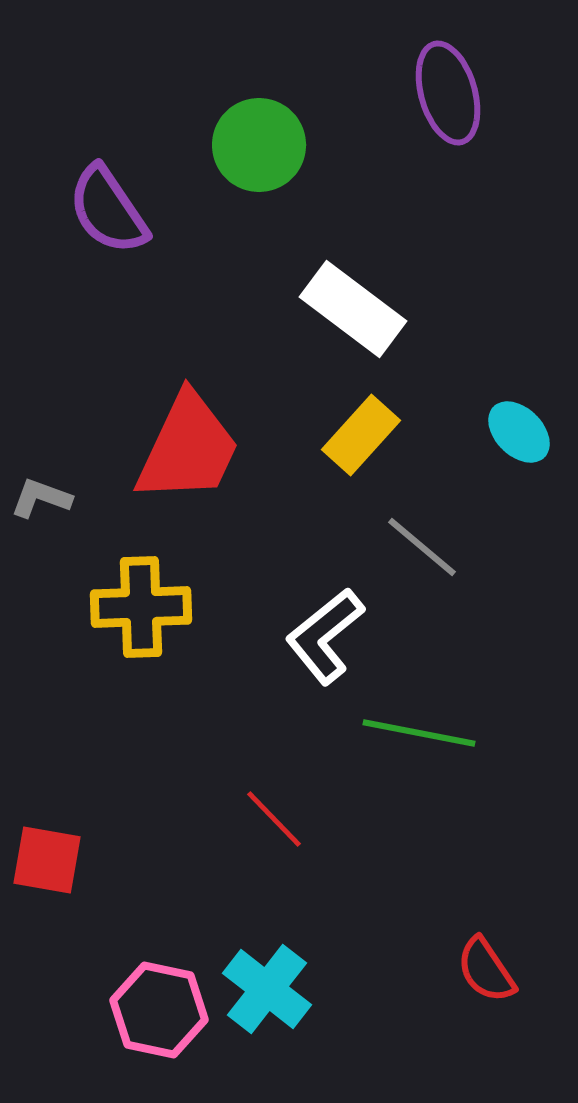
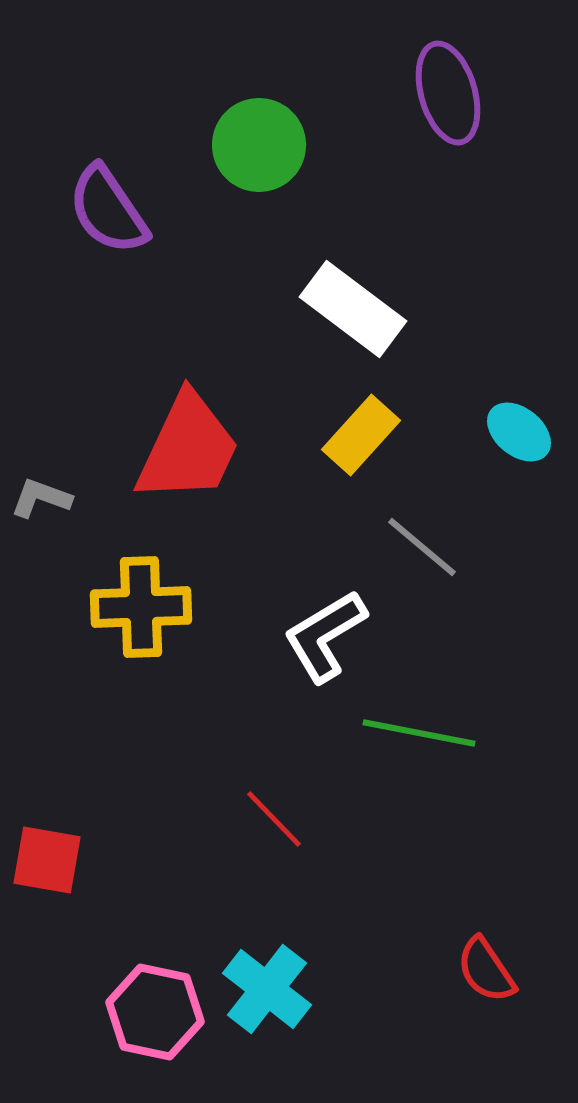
cyan ellipse: rotated 6 degrees counterclockwise
white L-shape: rotated 8 degrees clockwise
pink hexagon: moved 4 px left, 2 px down
